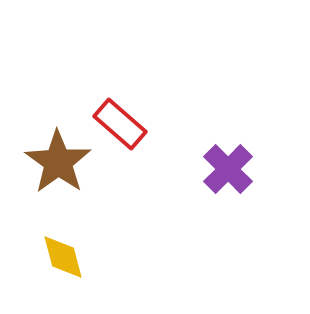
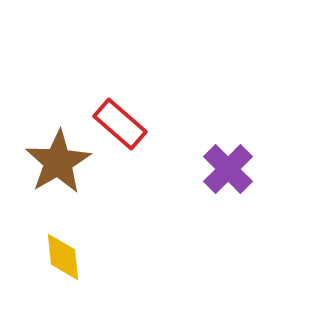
brown star: rotated 6 degrees clockwise
yellow diamond: rotated 9 degrees clockwise
